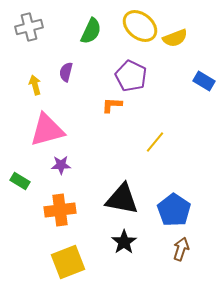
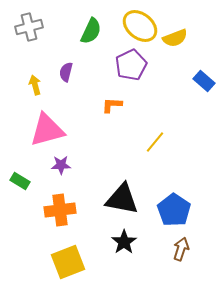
purple pentagon: moved 11 px up; rotated 20 degrees clockwise
blue rectangle: rotated 10 degrees clockwise
